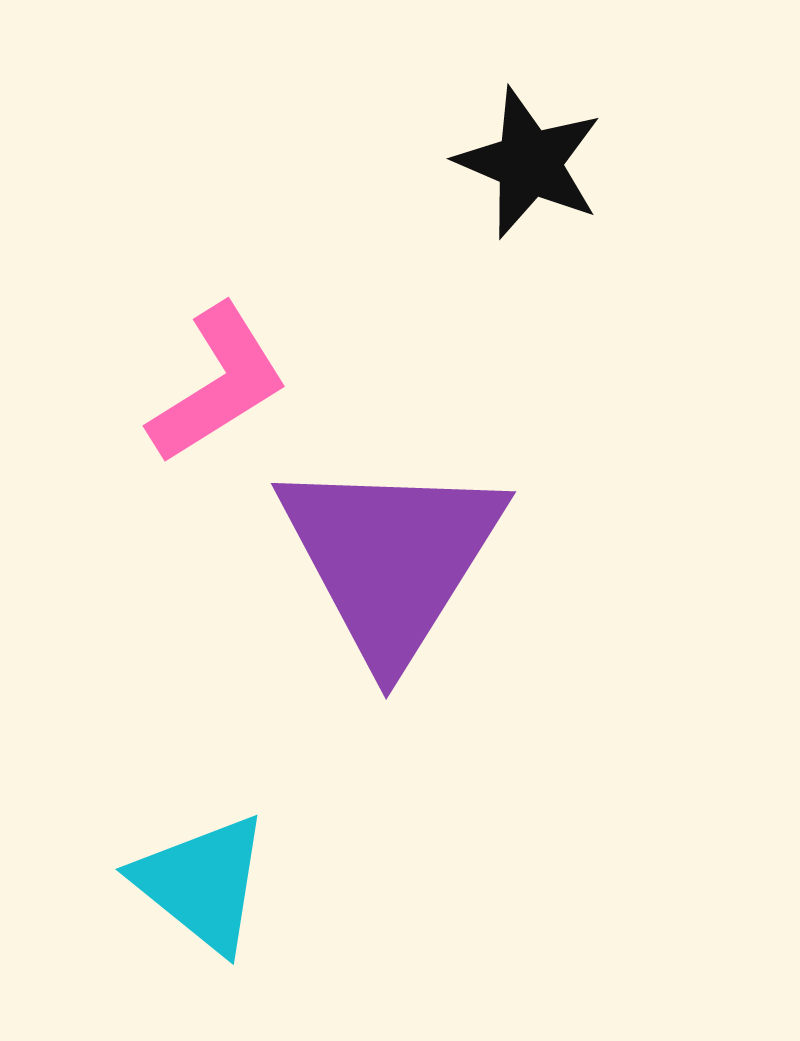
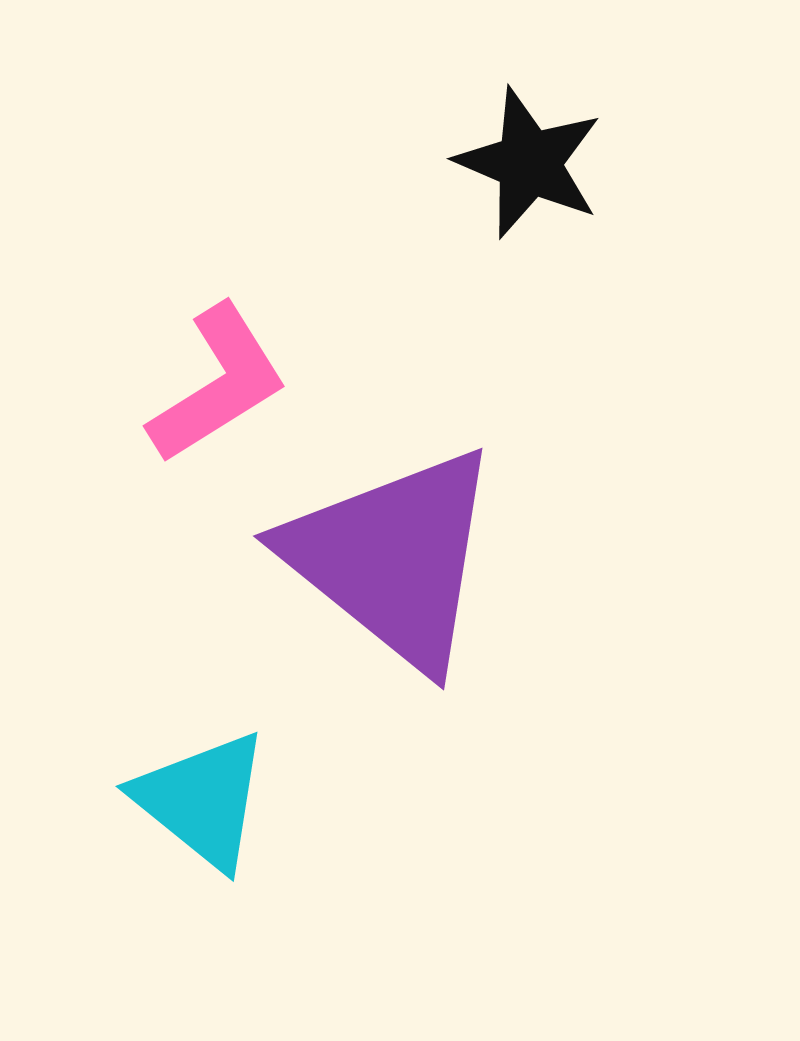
purple triangle: moved 2 px right; rotated 23 degrees counterclockwise
cyan triangle: moved 83 px up
